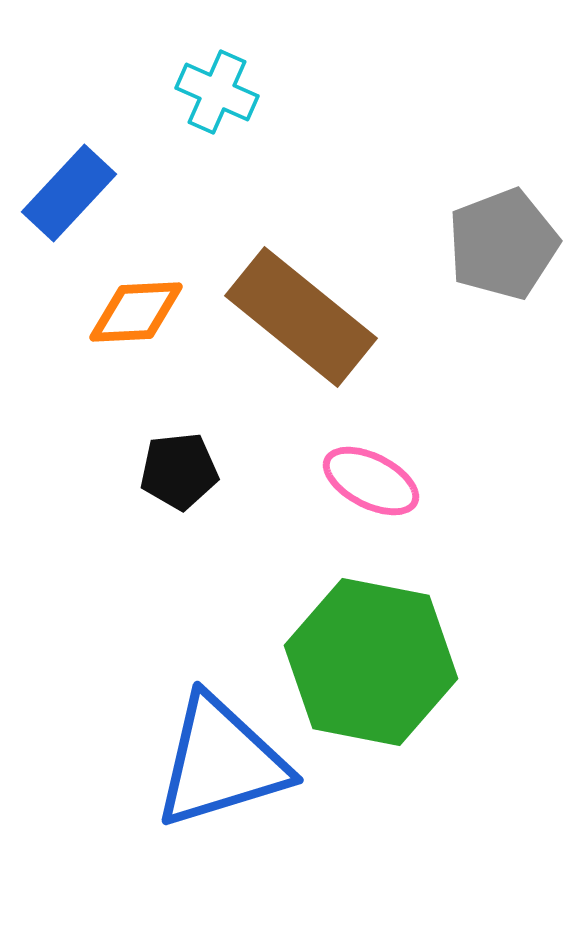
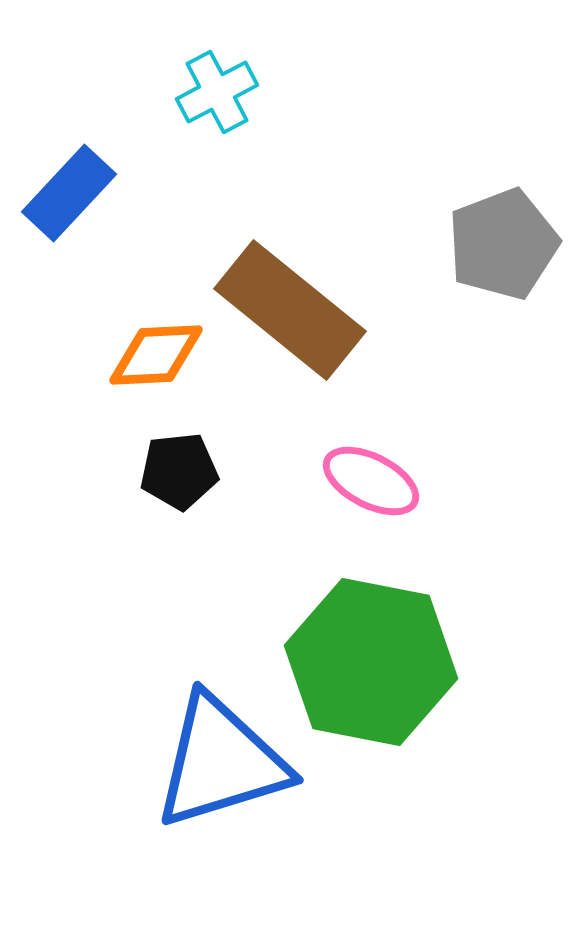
cyan cross: rotated 38 degrees clockwise
orange diamond: moved 20 px right, 43 px down
brown rectangle: moved 11 px left, 7 px up
